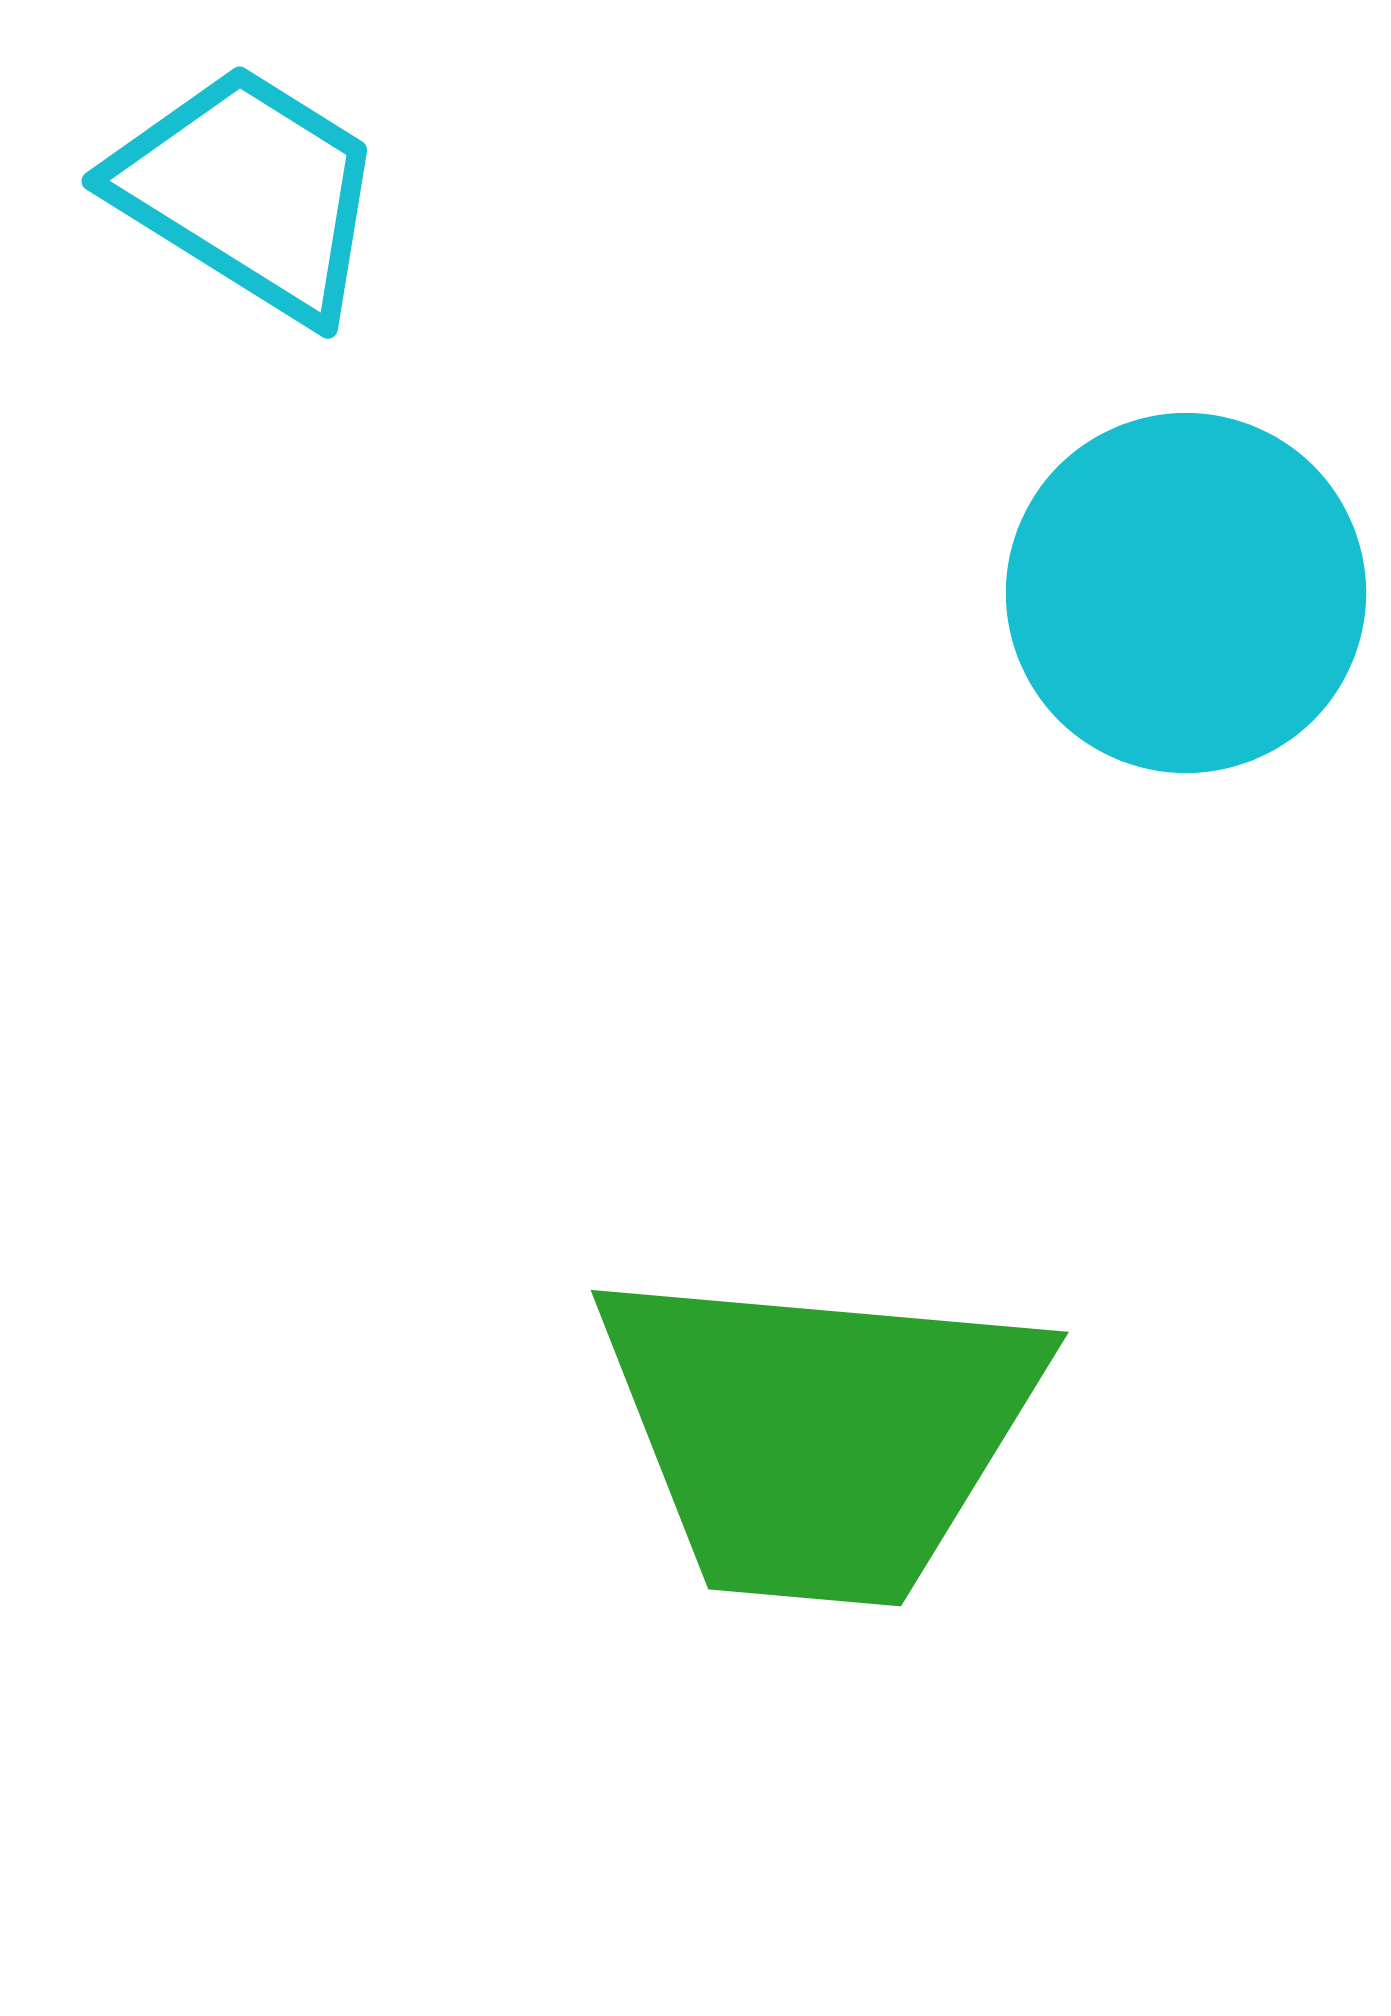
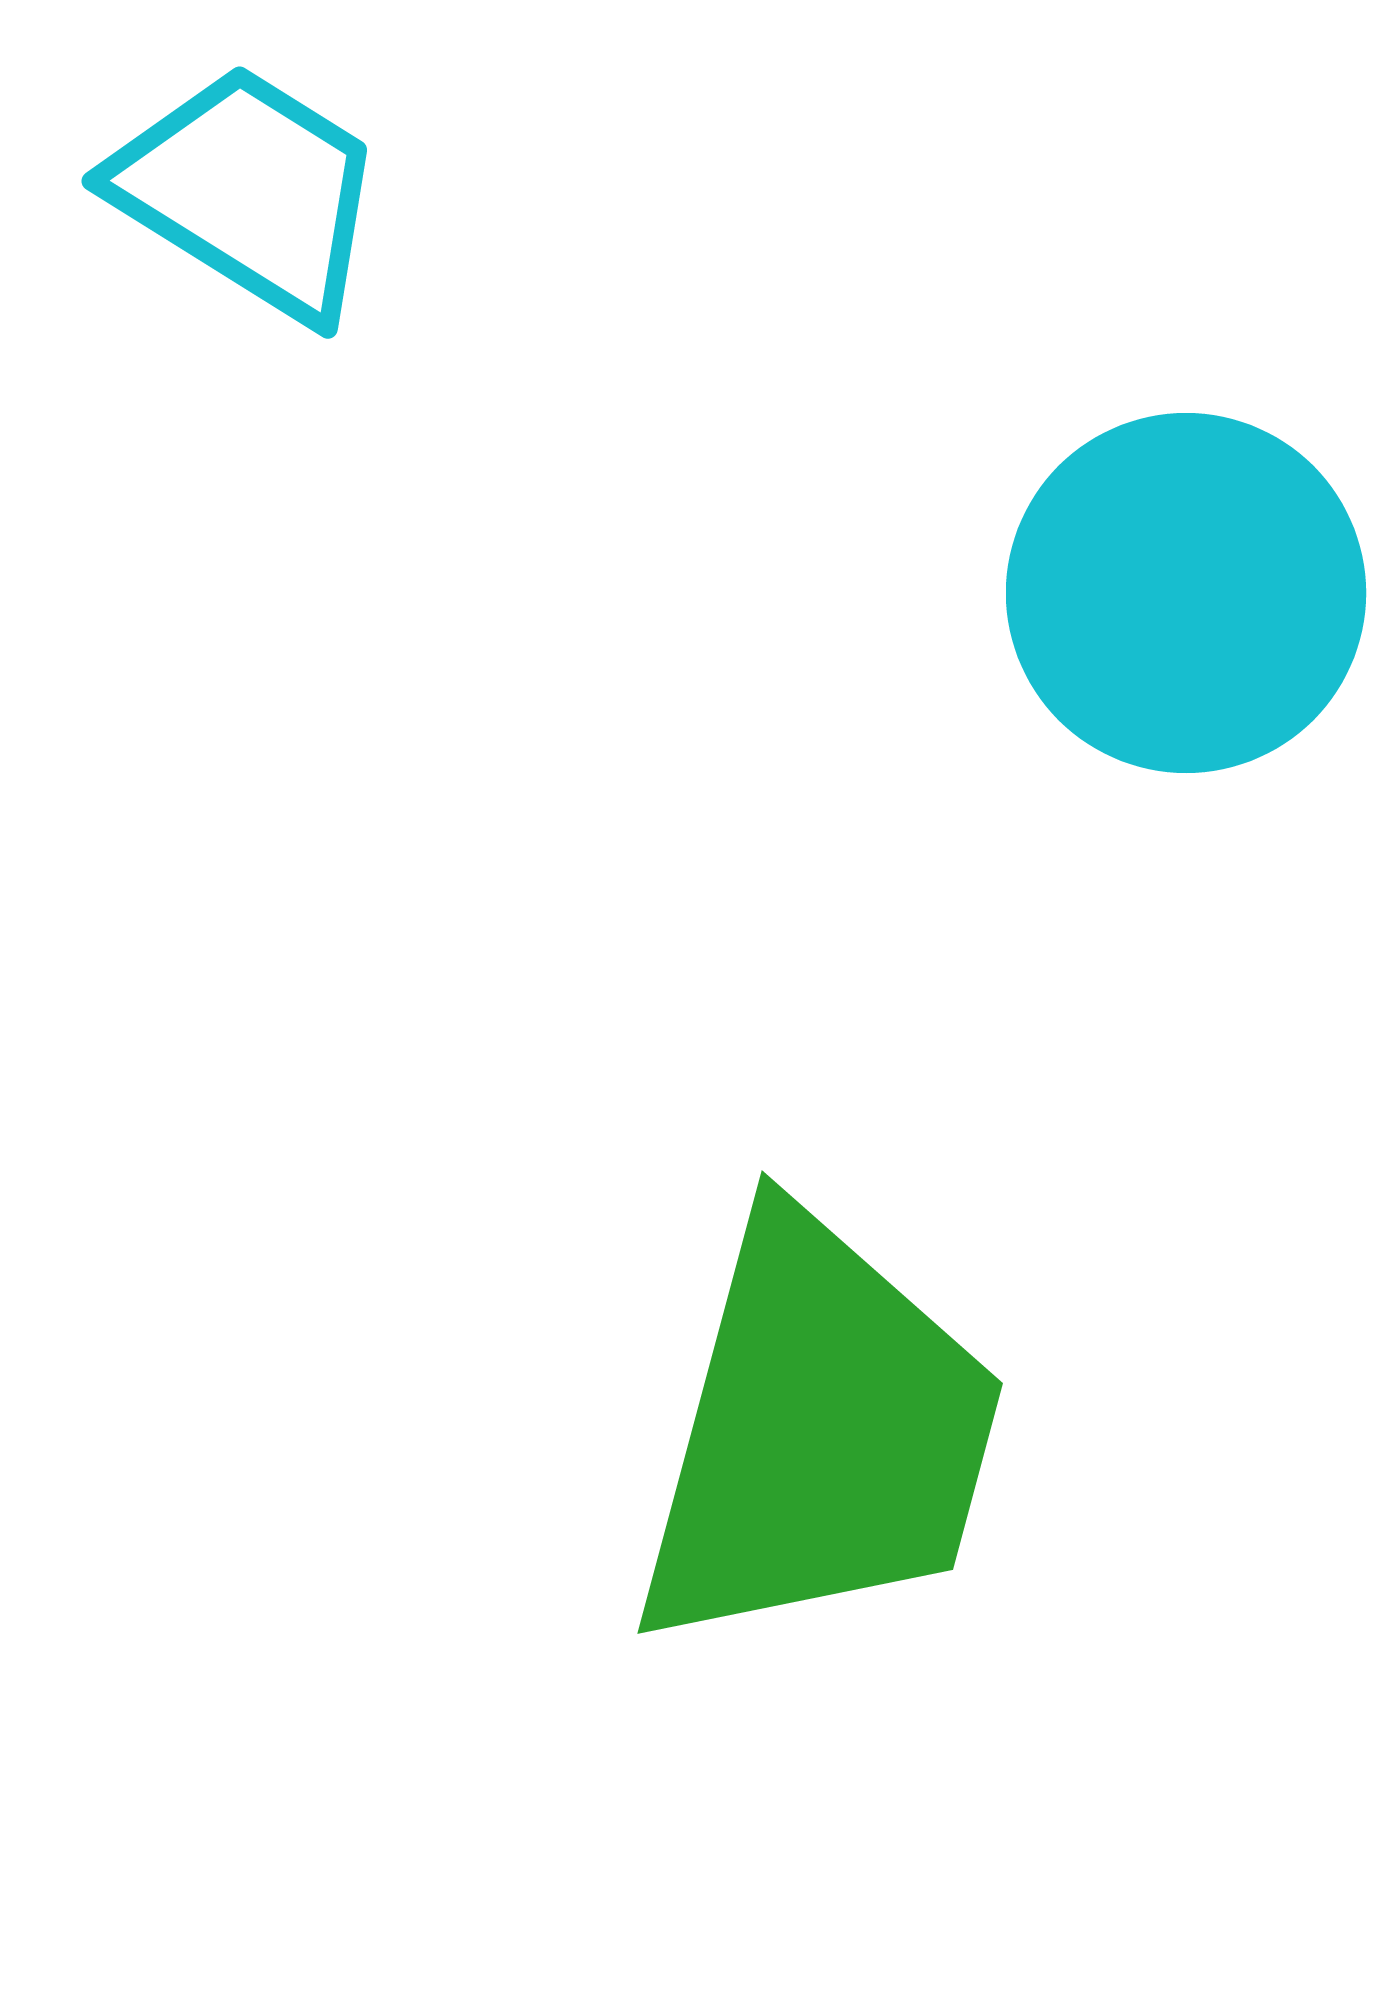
green trapezoid: rotated 80 degrees counterclockwise
